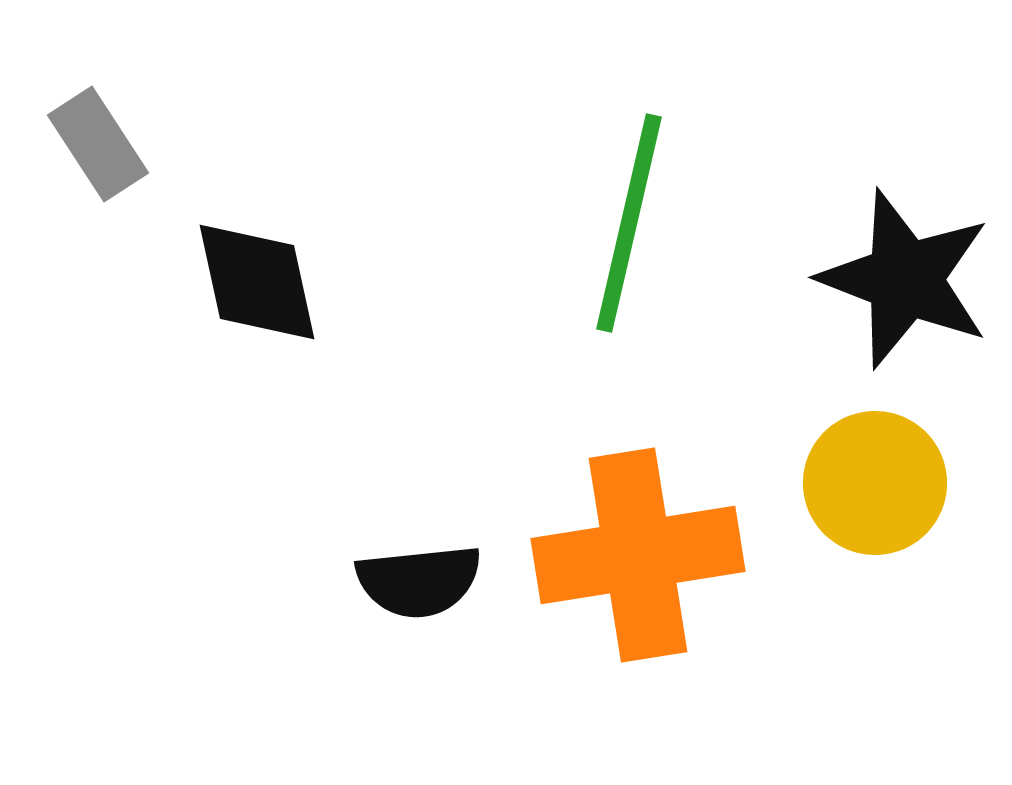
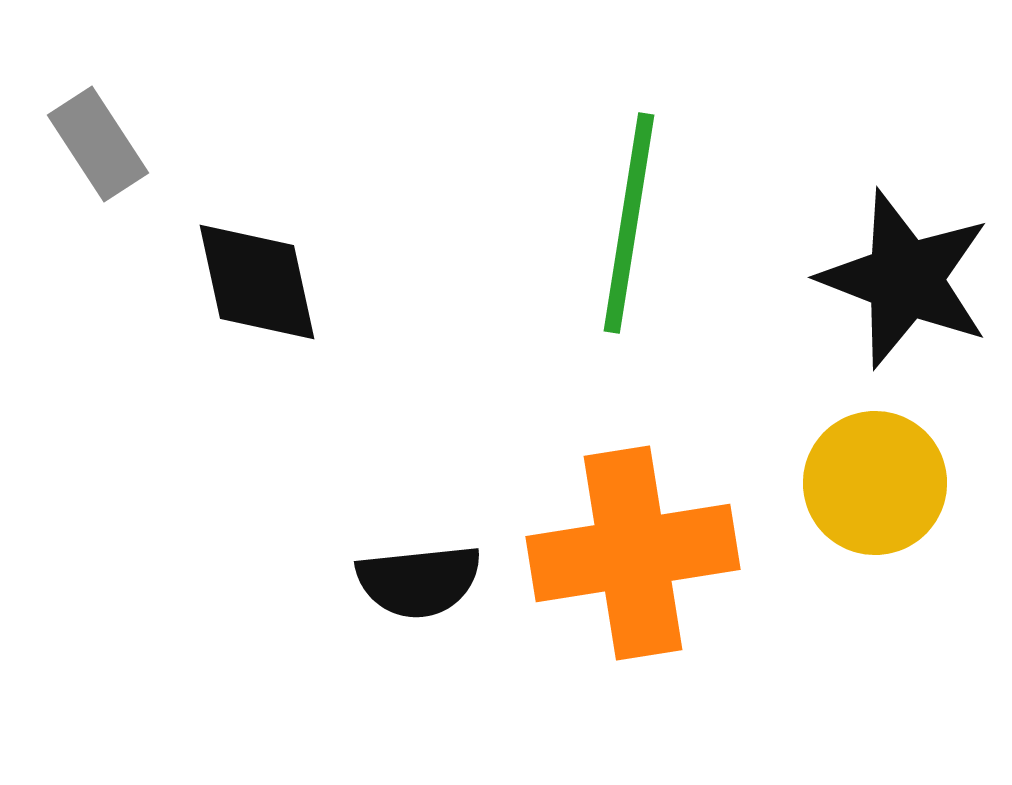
green line: rotated 4 degrees counterclockwise
orange cross: moved 5 px left, 2 px up
